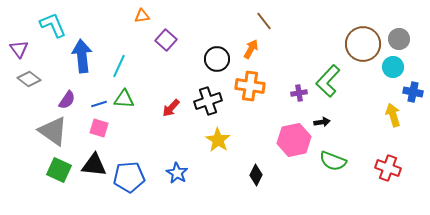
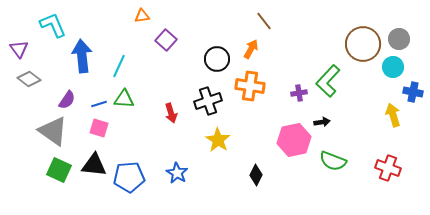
red arrow: moved 5 px down; rotated 60 degrees counterclockwise
